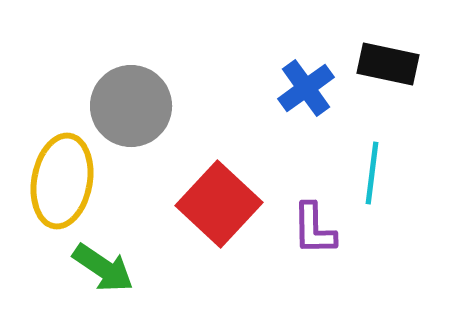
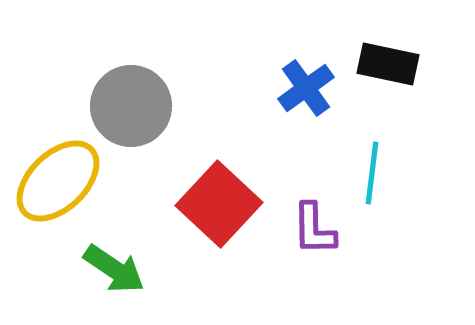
yellow ellipse: moved 4 px left; rotated 36 degrees clockwise
green arrow: moved 11 px right, 1 px down
